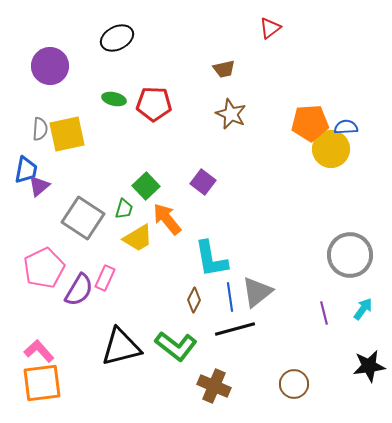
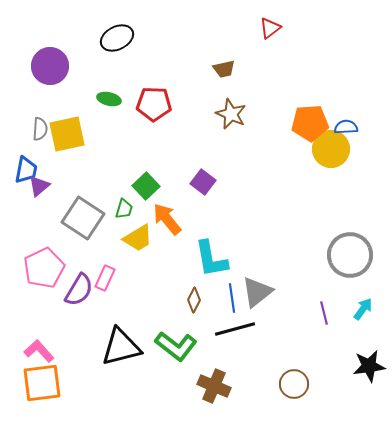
green ellipse: moved 5 px left
blue line: moved 2 px right, 1 px down
